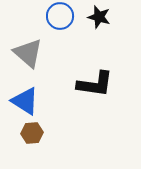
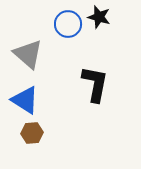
blue circle: moved 8 px right, 8 px down
gray triangle: moved 1 px down
black L-shape: rotated 87 degrees counterclockwise
blue triangle: moved 1 px up
